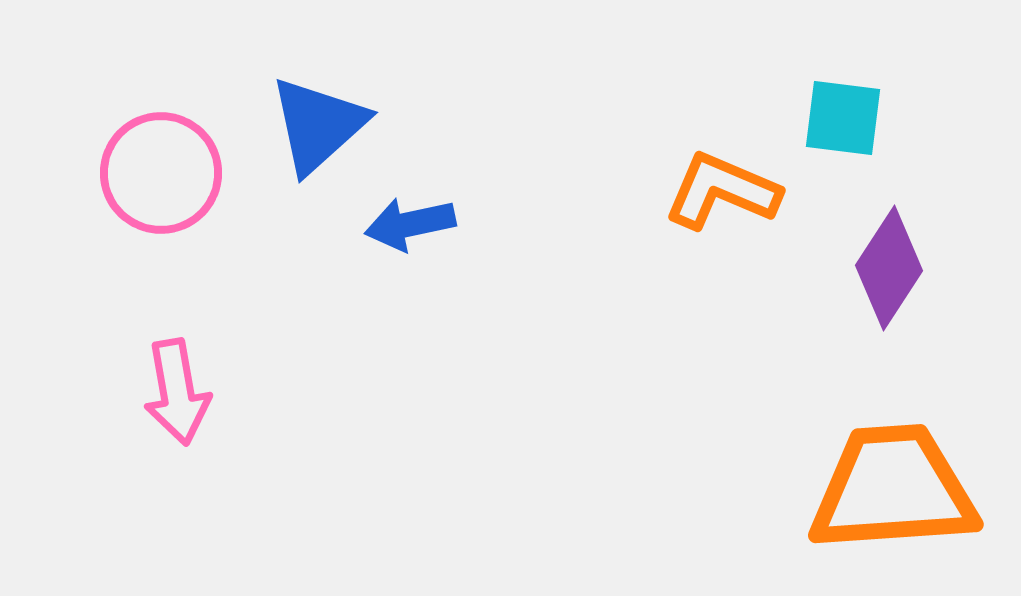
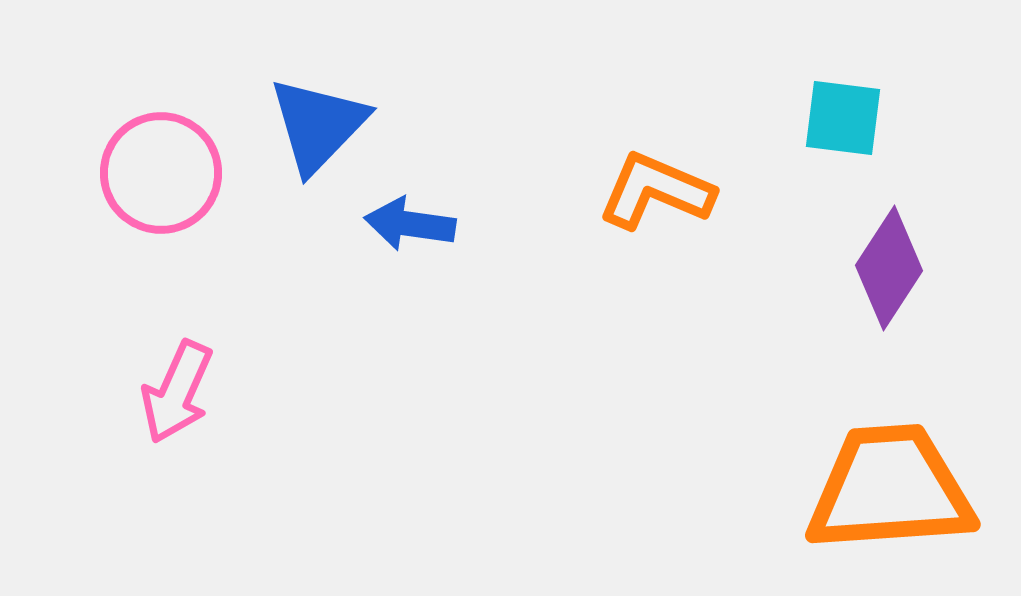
blue triangle: rotated 4 degrees counterclockwise
orange L-shape: moved 66 px left
blue arrow: rotated 20 degrees clockwise
pink arrow: rotated 34 degrees clockwise
orange trapezoid: moved 3 px left
